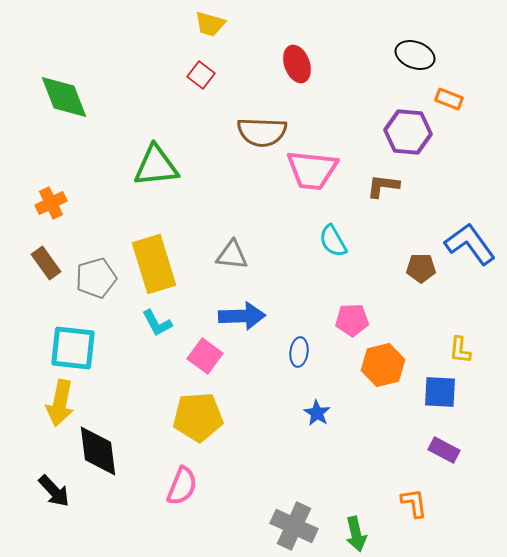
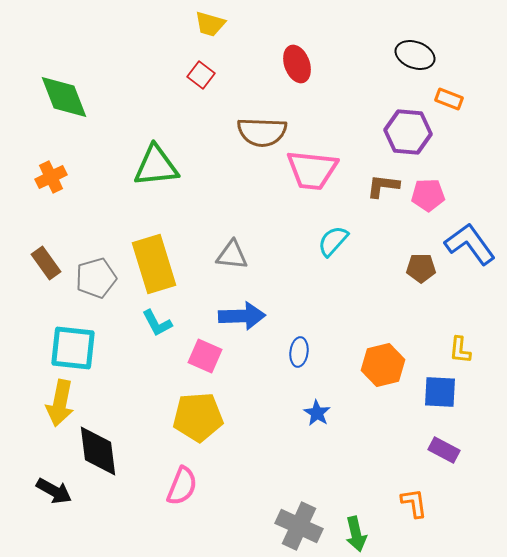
orange cross: moved 26 px up
cyan semicircle: rotated 72 degrees clockwise
pink pentagon: moved 76 px right, 125 px up
pink square: rotated 12 degrees counterclockwise
black arrow: rotated 18 degrees counterclockwise
gray cross: moved 5 px right
